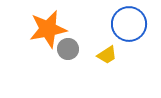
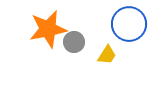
gray circle: moved 6 px right, 7 px up
yellow trapezoid: rotated 25 degrees counterclockwise
